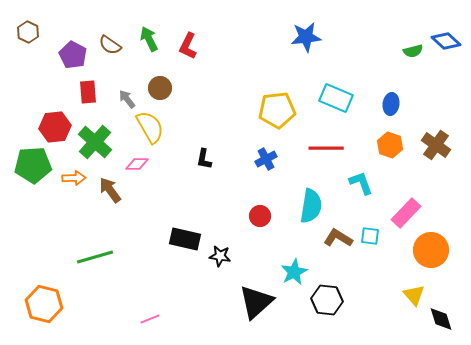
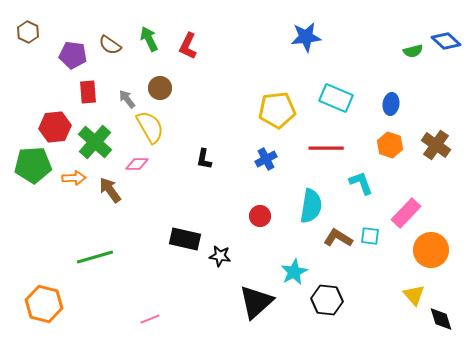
purple pentagon at (73, 55): rotated 20 degrees counterclockwise
